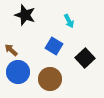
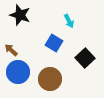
black star: moved 5 px left
blue square: moved 3 px up
